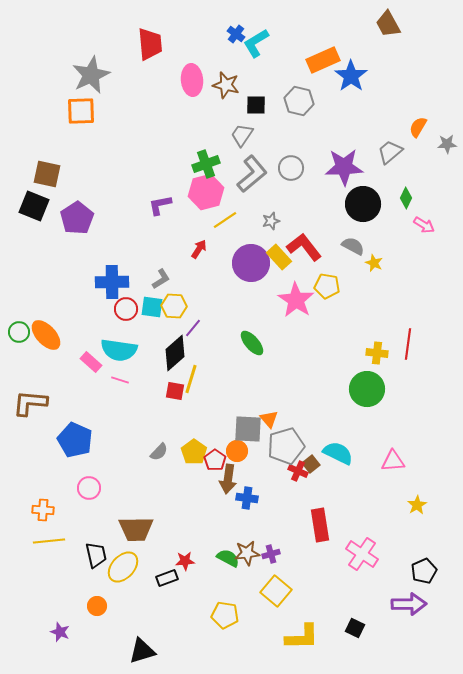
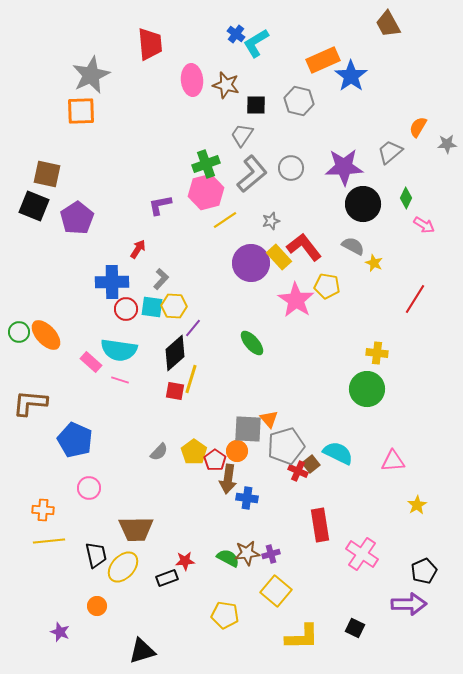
red arrow at (199, 249): moved 61 px left
gray L-shape at (161, 279): rotated 15 degrees counterclockwise
red line at (408, 344): moved 7 px right, 45 px up; rotated 24 degrees clockwise
